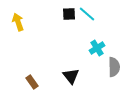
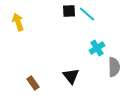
black square: moved 3 px up
brown rectangle: moved 1 px right, 1 px down
